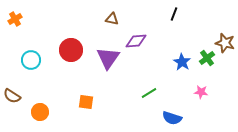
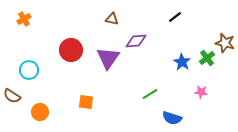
black line: moved 1 px right, 3 px down; rotated 32 degrees clockwise
orange cross: moved 9 px right
cyan circle: moved 2 px left, 10 px down
green line: moved 1 px right, 1 px down
